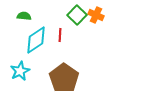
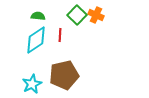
green semicircle: moved 14 px right
cyan star: moved 12 px right, 13 px down
brown pentagon: moved 3 px up; rotated 24 degrees clockwise
